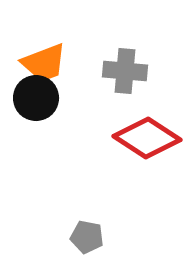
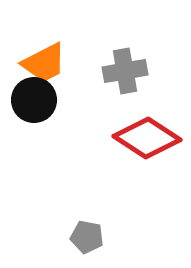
orange trapezoid: rotated 6 degrees counterclockwise
gray cross: rotated 15 degrees counterclockwise
black circle: moved 2 px left, 2 px down
